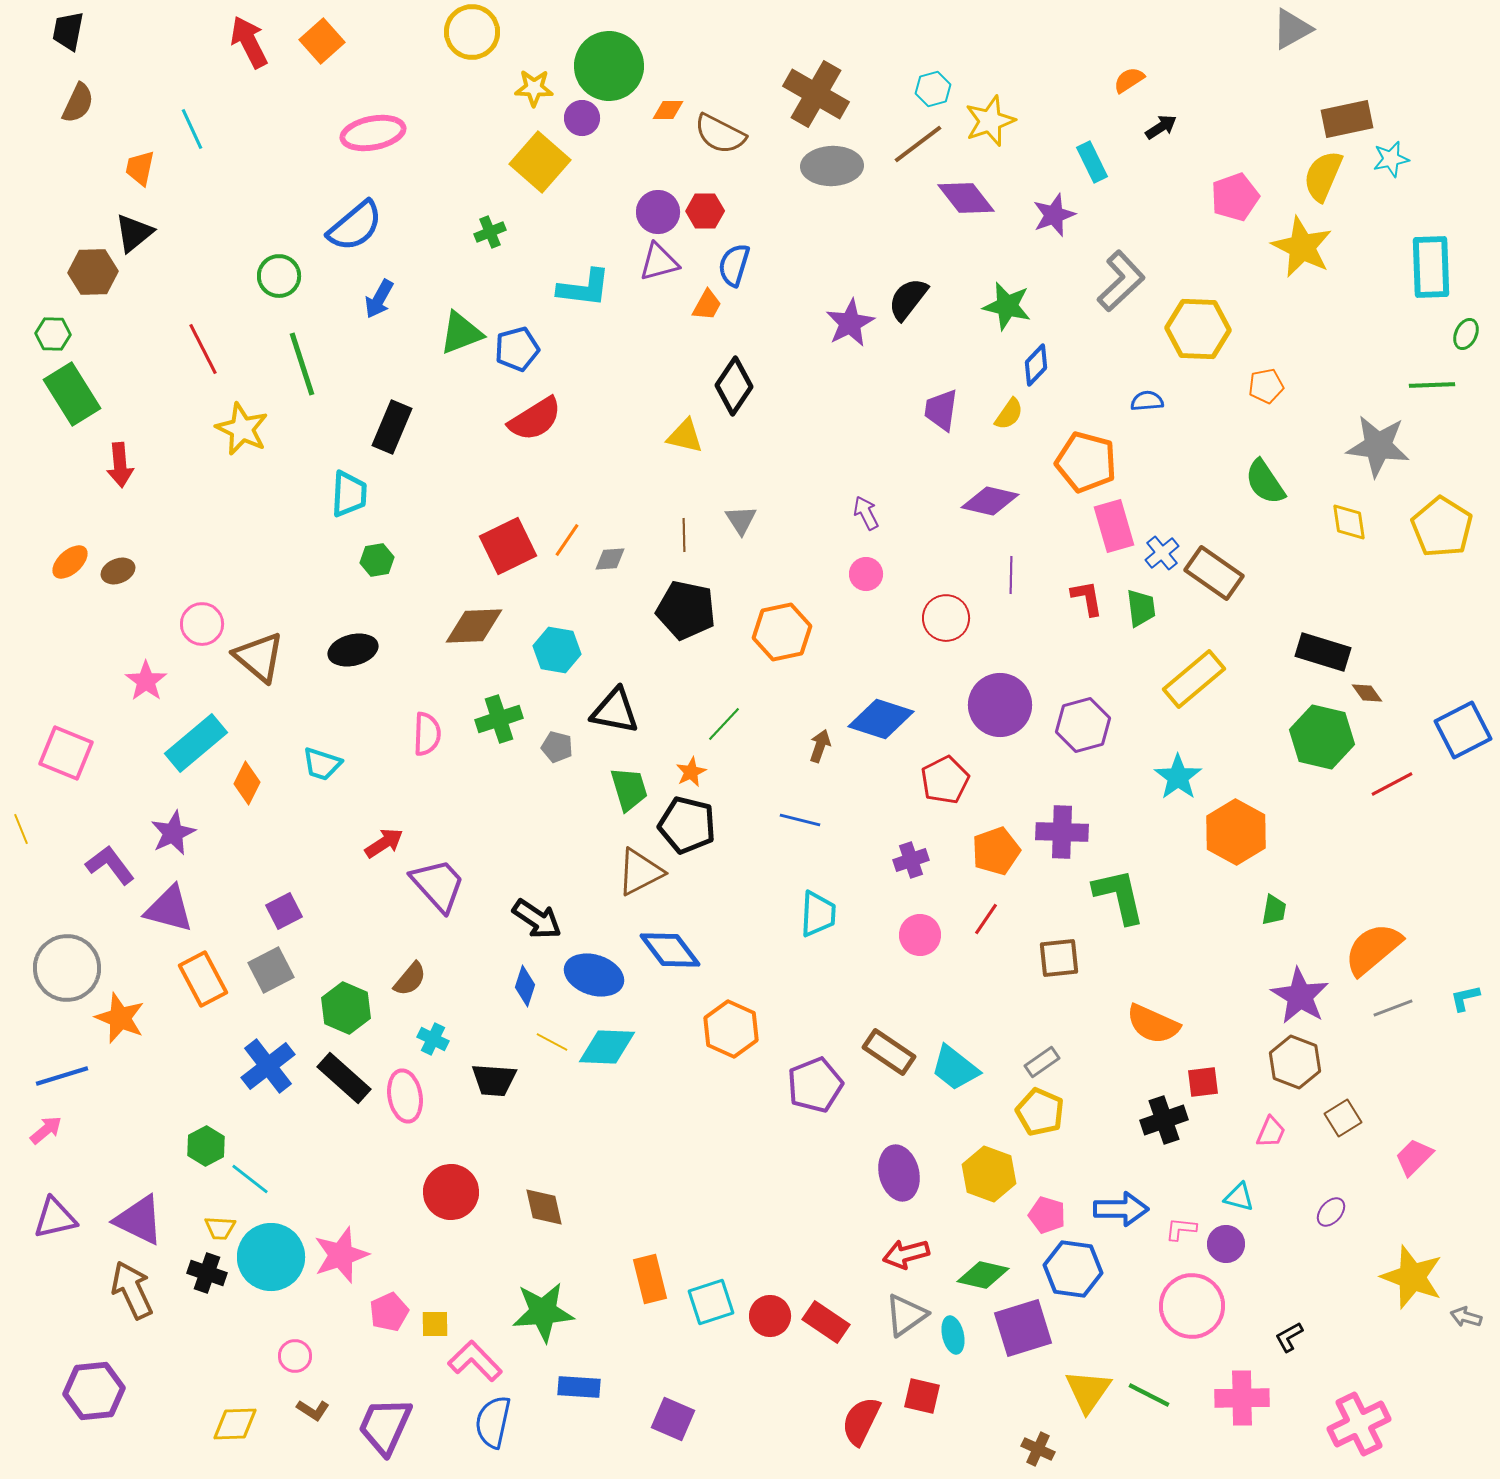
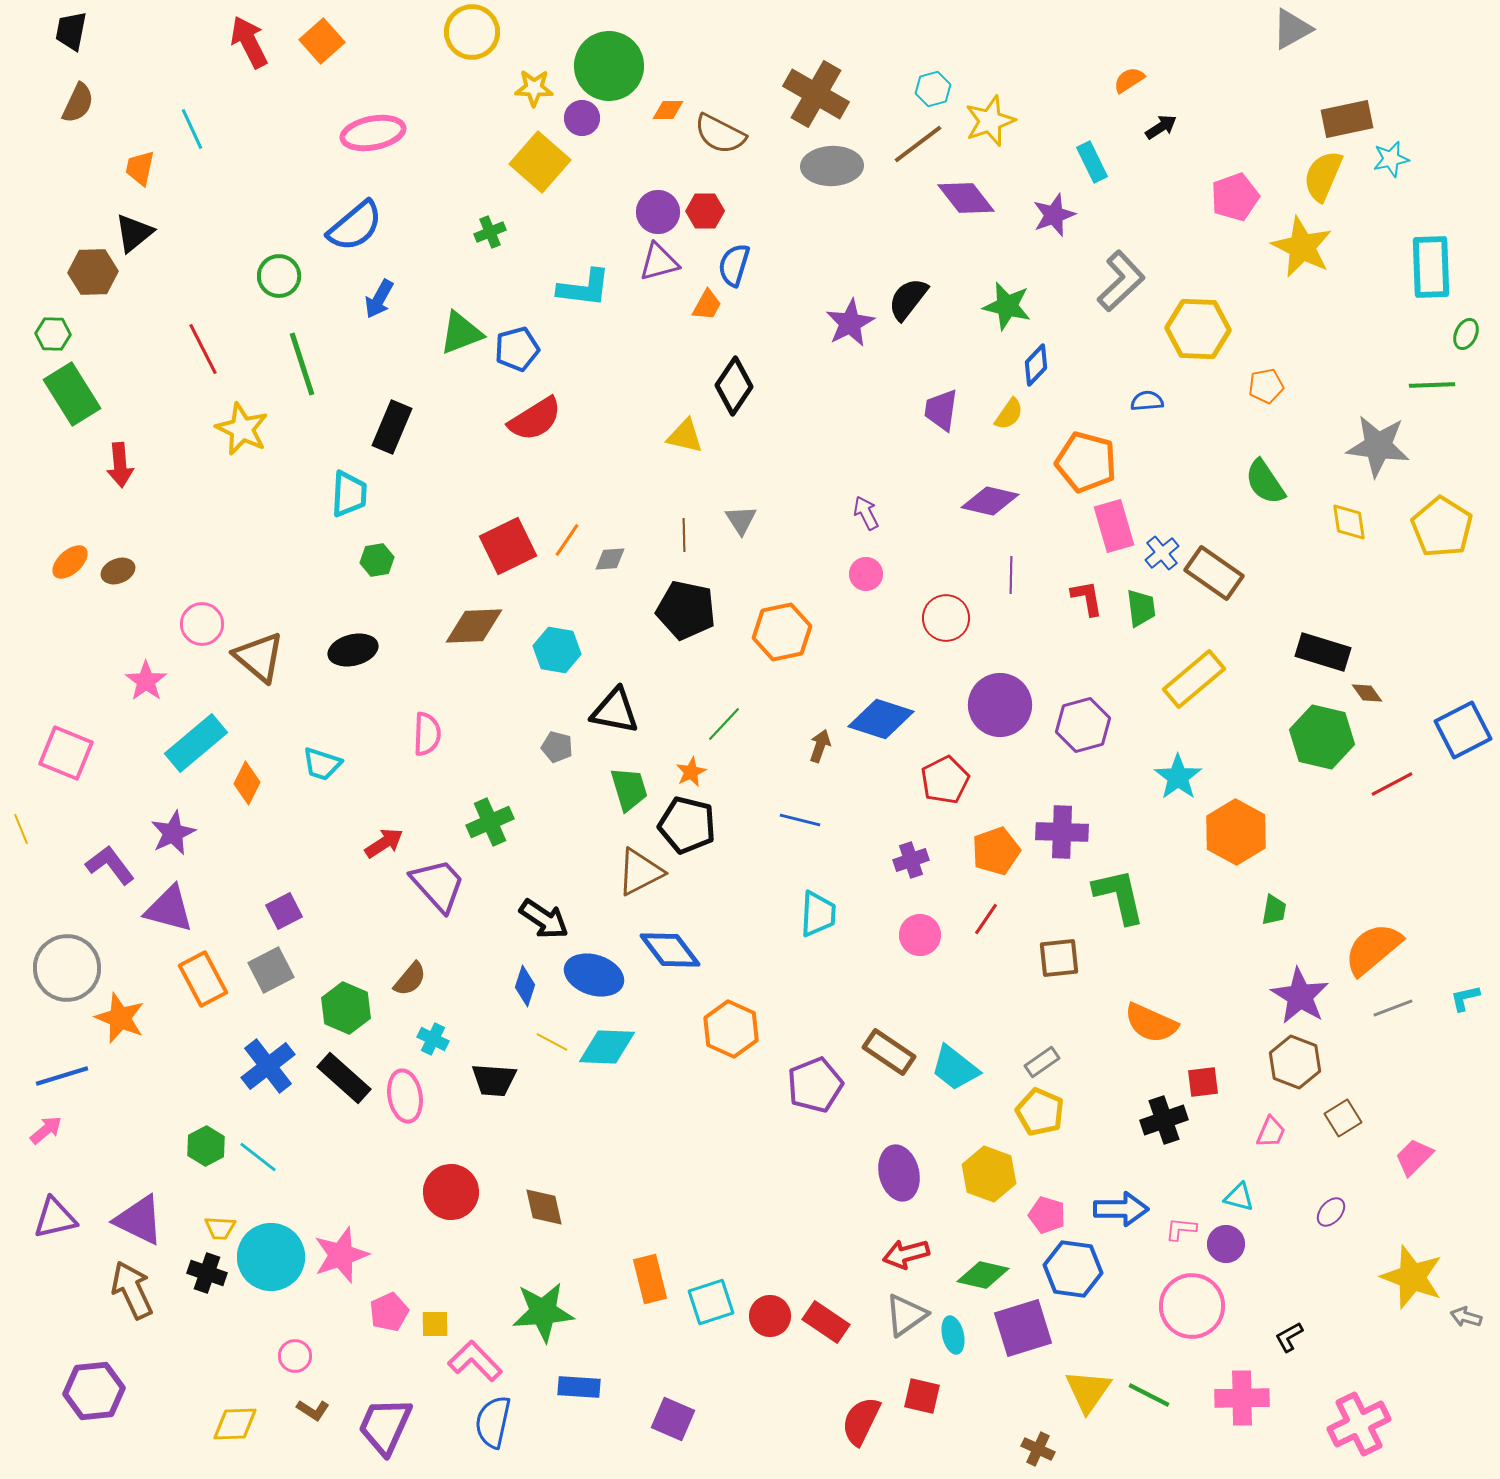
black trapezoid at (68, 31): moved 3 px right
green cross at (499, 719): moved 9 px left, 103 px down; rotated 6 degrees counterclockwise
black arrow at (537, 919): moved 7 px right
orange semicircle at (1153, 1024): moved 2 px left, 1 px up
cyan line at (250, 1179): moved 8 px right, 22 px up
